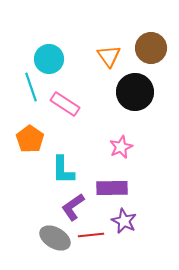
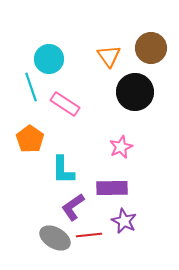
red line: moved 2 px left
